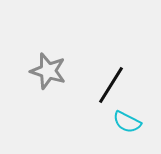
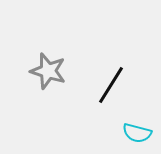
cyan semicircle: moved 10 px right, 11 px down; rotated 12 degrees counterclockwise
